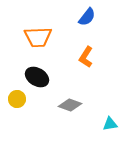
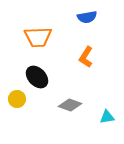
blue semicircle: rotated 42 degrees clockwise
black ellipse: rotated 15 degrees clockwise
cyan triangle: moved 3 px left, 7 px up
